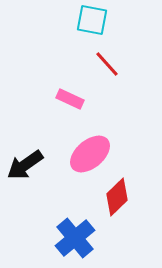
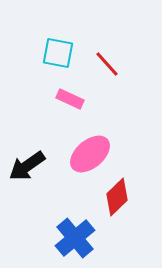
cyan square: moved 34 px left, 33 px down
black arrow: moved 2 px right, 1 px down
